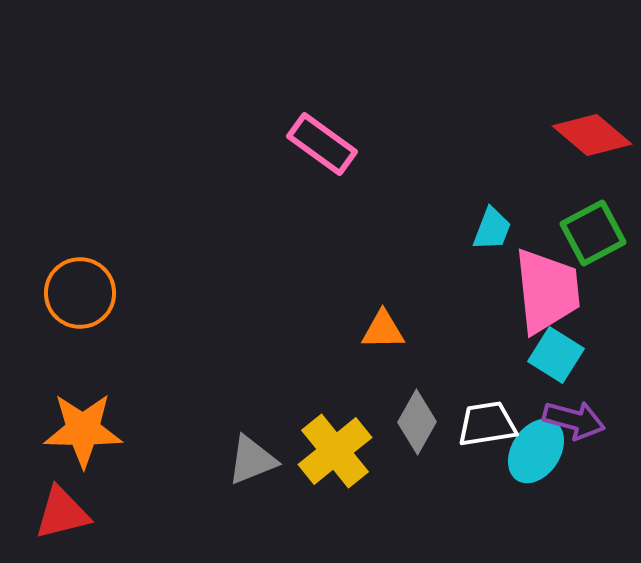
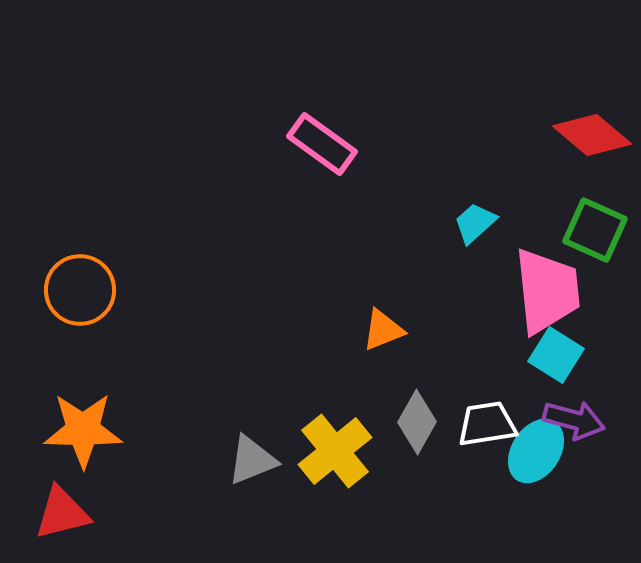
cyan trapezoid: moved 17 px left, 6 px up; rotated 153 degrees counterclockwise
green square: moved 2 px right, 3 px up; rotated 38 degrees counterclockwise
orange circle: moved 3 px up
orange triangle: rotated 21 degrees counterclockwise
